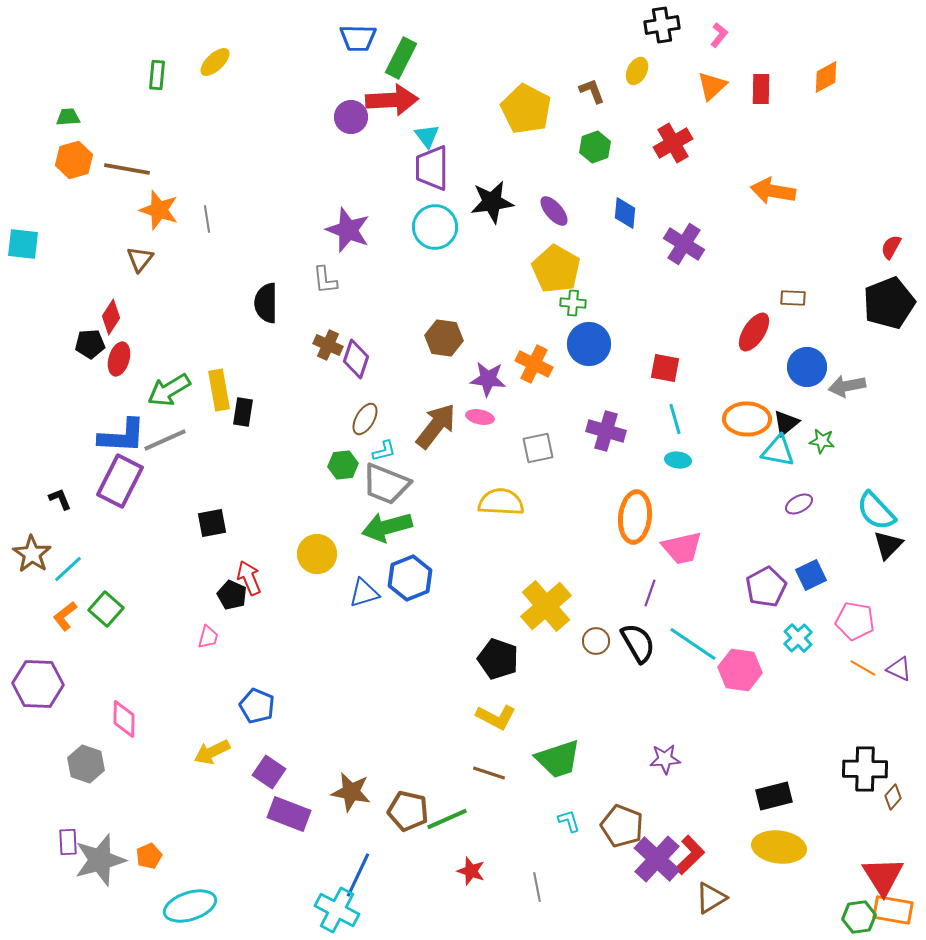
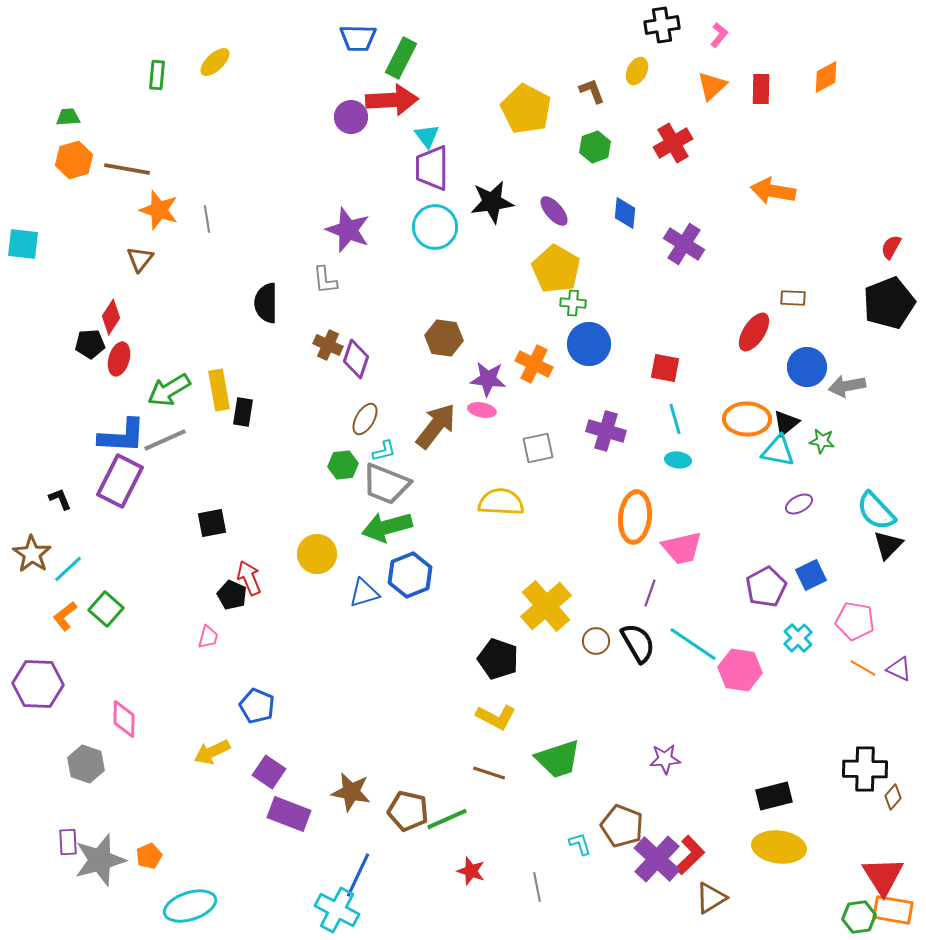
pink ellipse at (480, 417): moved 2 px right, 7 px up
blue hexagon at (410, 578): moved 3 px up
cyan L-shape at (569, 821): moved 11 px right, 23 px down
